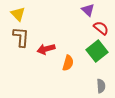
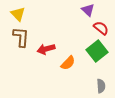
orange semicircle: rotated 28 degrees clockwise
